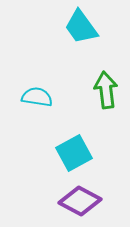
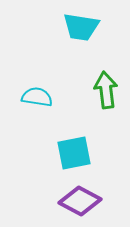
cyan trapezoid: rotated 45 degrees counterclockwise
cyan square: rotated 18 degrees clockwise
